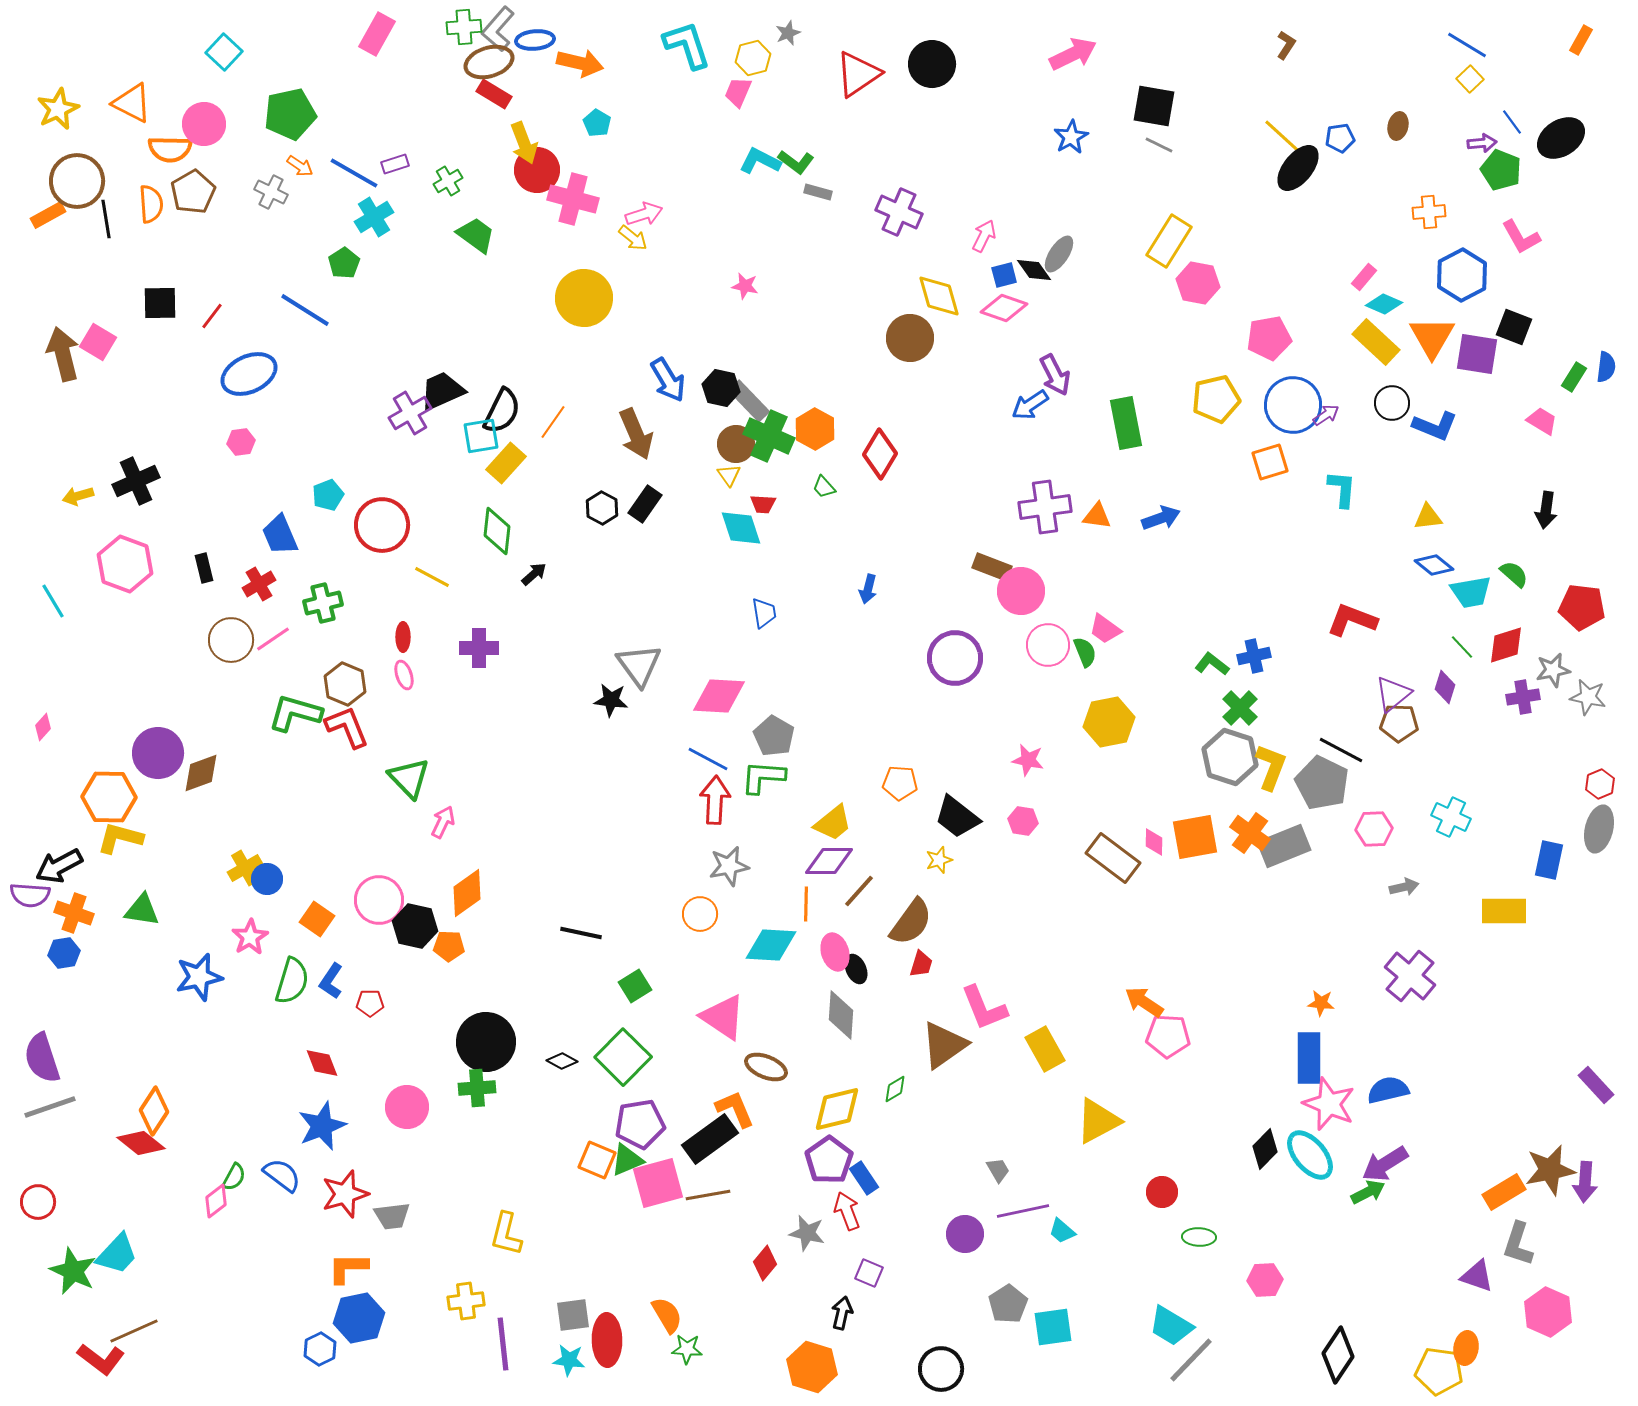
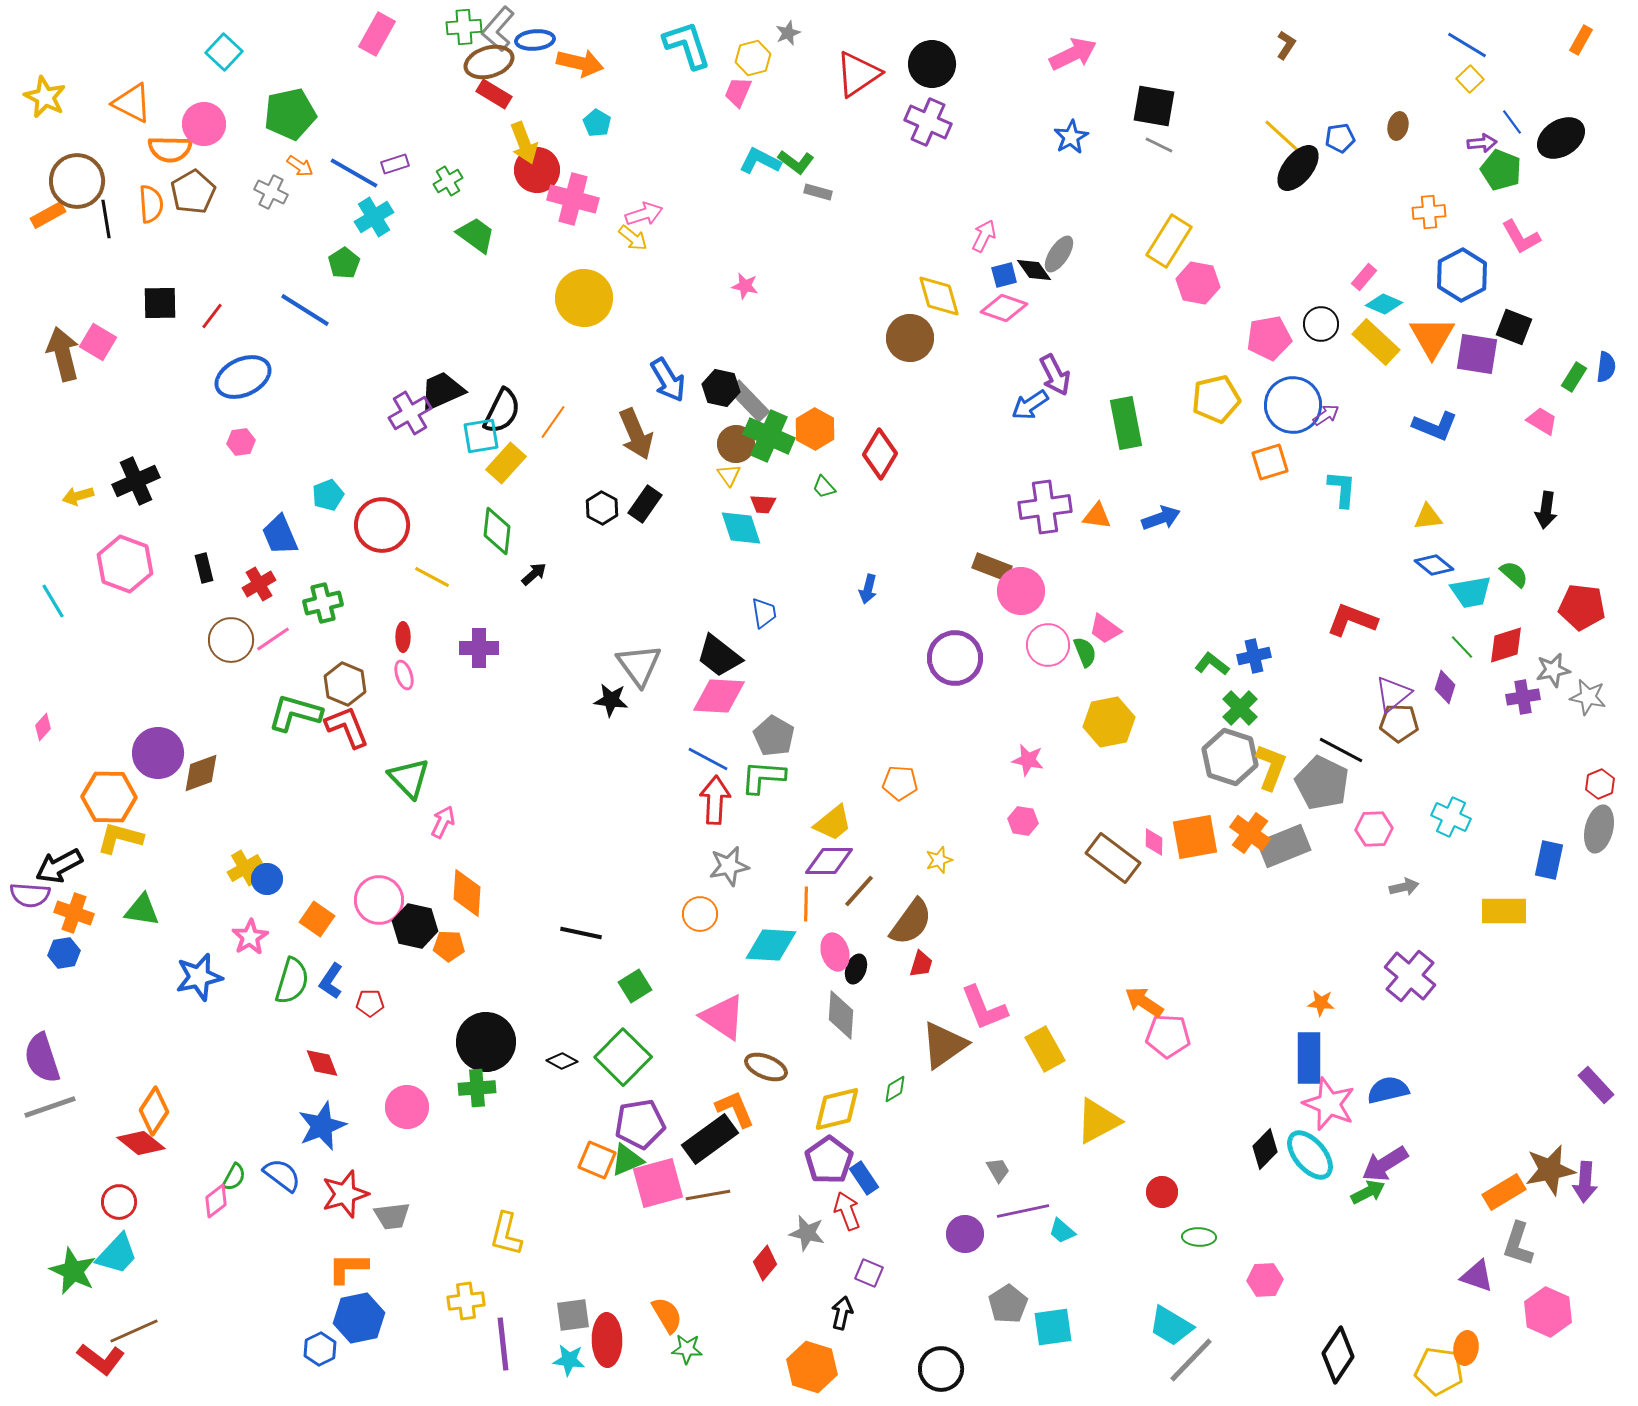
yellow star at (58, 109): moved 13 px left, 12 px up; rotated 21 degrees counterclockwise
purple cross at (899, 212): moved 29 px right, 90 px up
blue ellipse at (249, 374): moved 6 px left, 3 px down
black circle at (1392, 403): moved 71 px left, 79 px up
black trapezoid at (957, 817): moved 238 px left, 161 px up
orange diamond at (467, 893): rotated 51 degrees counterclockwise
black ellipse at (856, 969): rotated 44 degrees clockwise
red circle at (38, 1202): moved 81 px right
